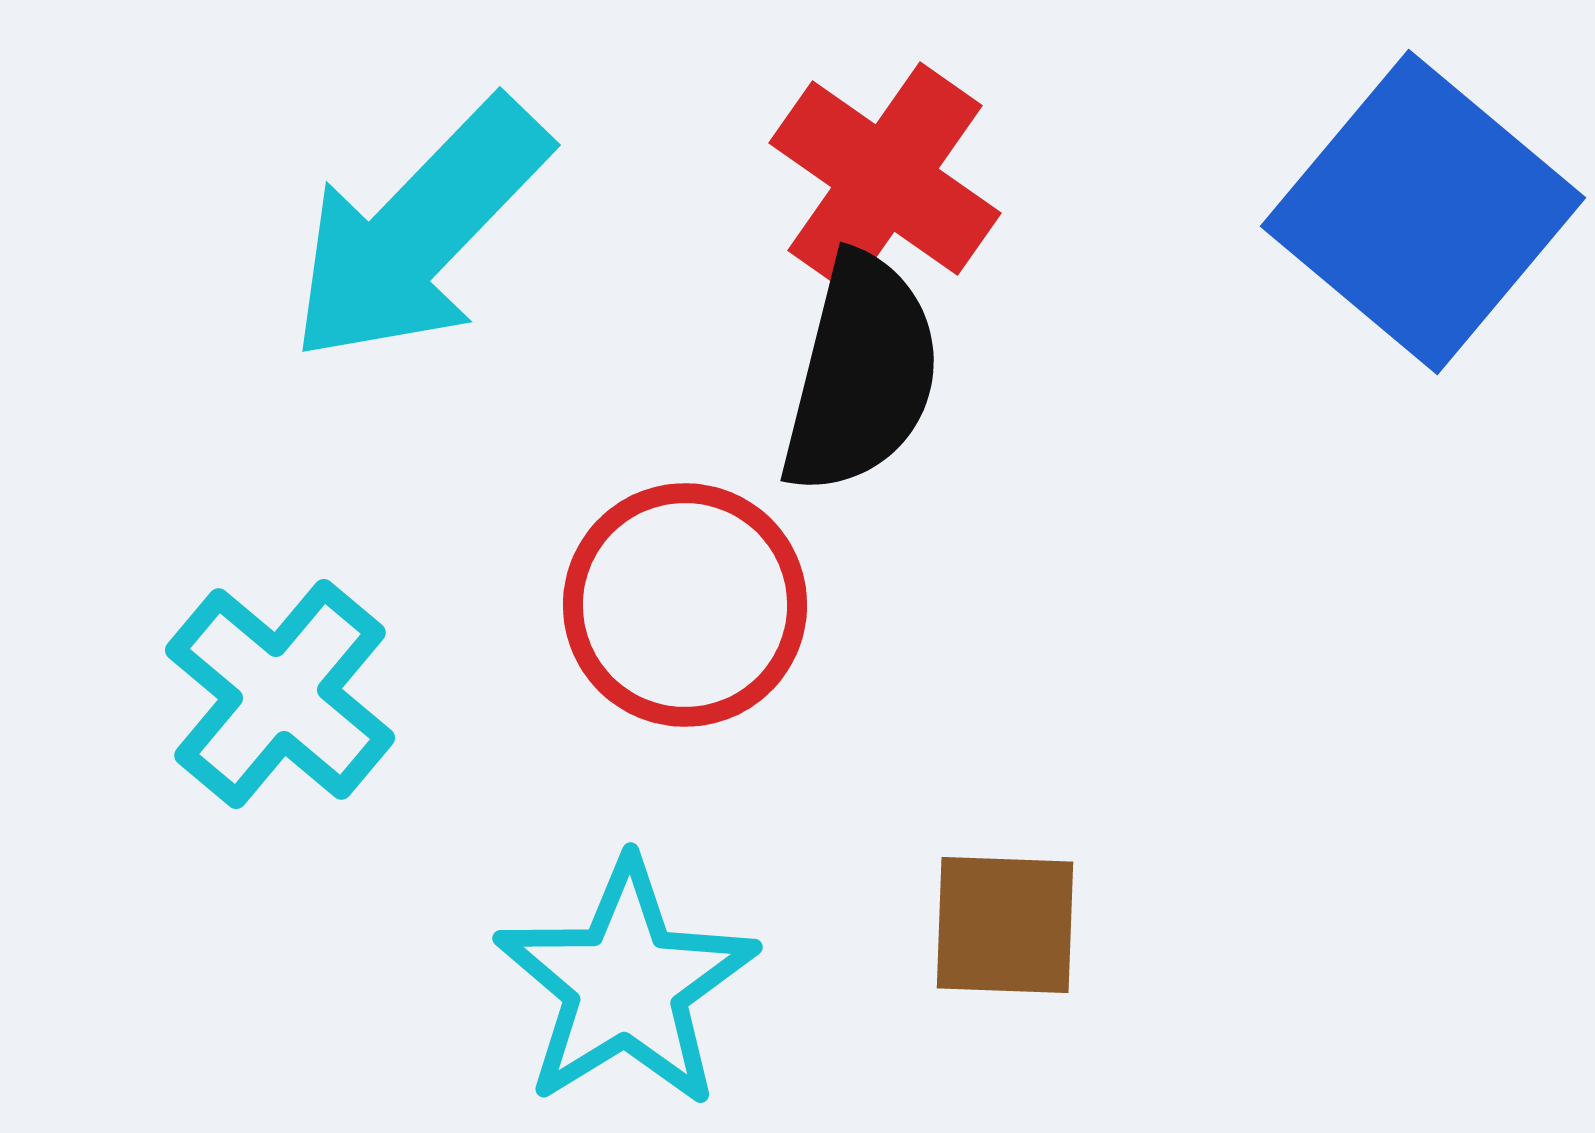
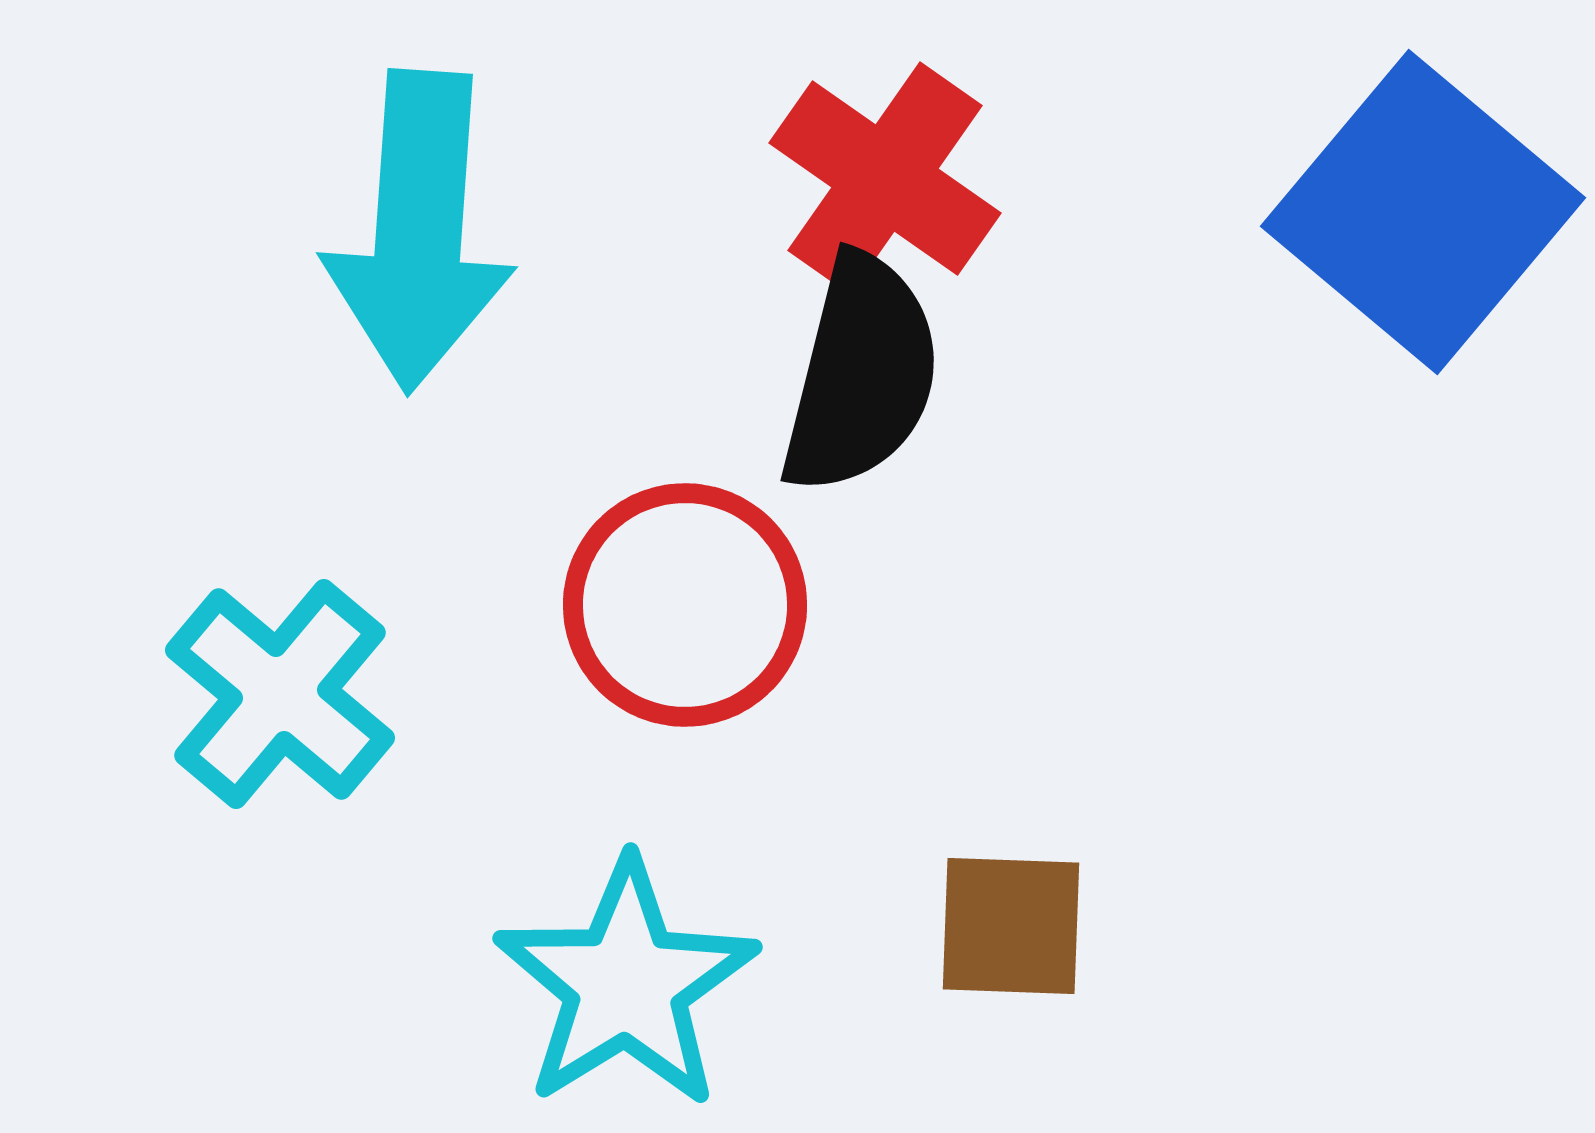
cyan arrow: rotated 40 degrees counterclockwise
brown square: moved 6 px right, 1 px down
